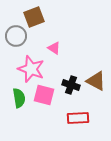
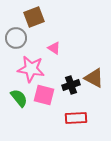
gray circle: moved 2 px down
pink star: rotated 12 degrees counterclockwise
brown triangle: moved 2 px left, 3 px up
black cross: rotated 36 degrees counterclockwise
green semicircle: rotated 30 degrees counterclockwise
red rectangle: moved 2 px left
